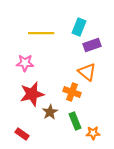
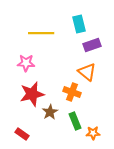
cyan rectangle: moved 3 px up; rotated 36 degrees counterclockwise
pink star: moved 1 px right
